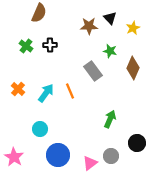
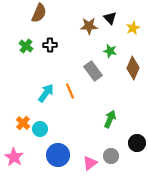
orange cross: moved 5 px right, 34 px down
